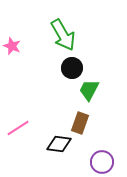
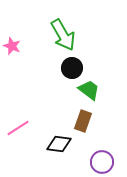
green trapezoid: rotated 100 degrees clockwise
brown rectangle: moved 3 px right, 2 px up
